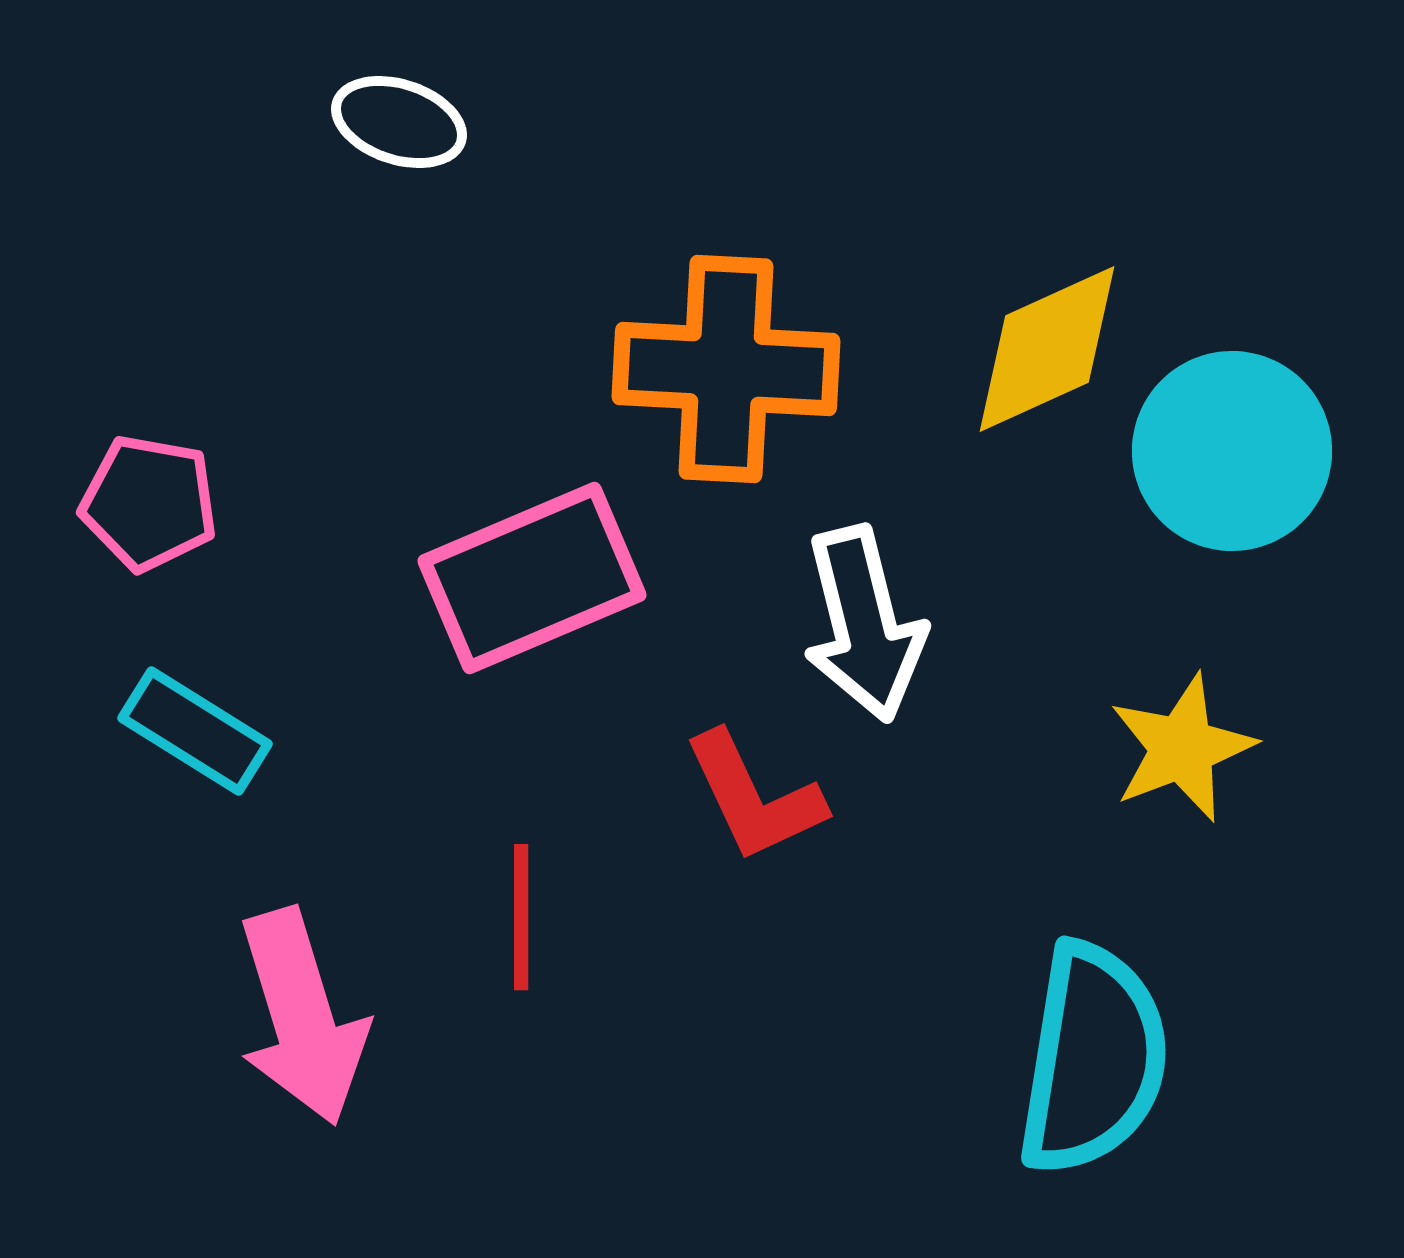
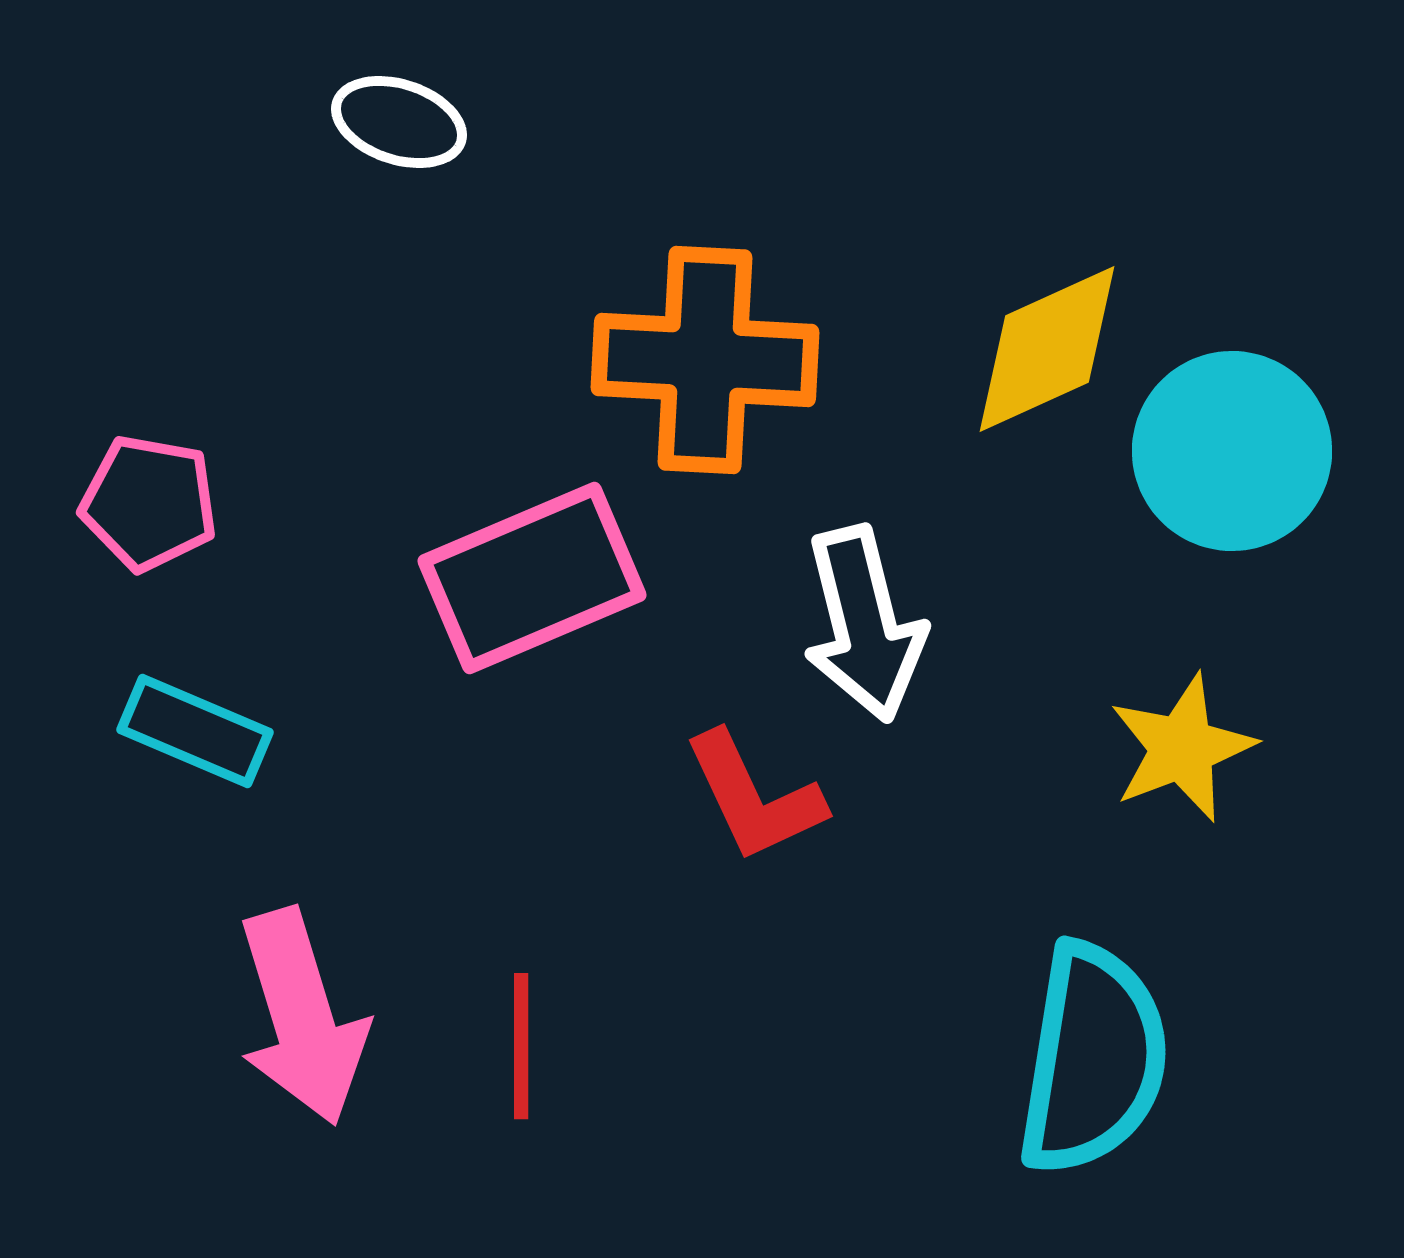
orange cross: moved 21 px left, 9 px up
cyan rectangle: rotated 9 degrees counterclockwise
red line: moved 129 px down
